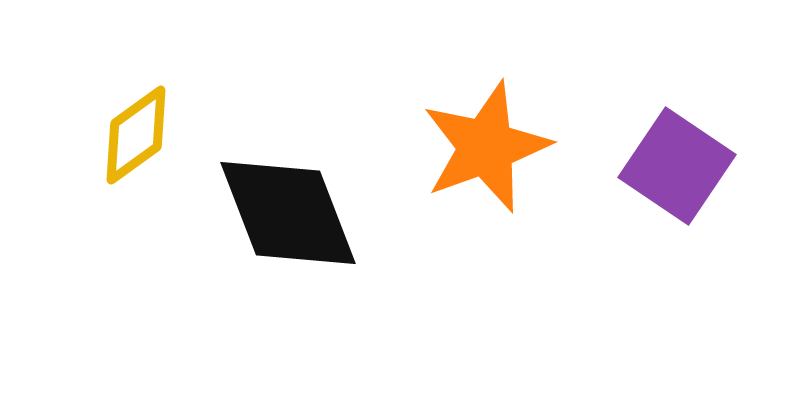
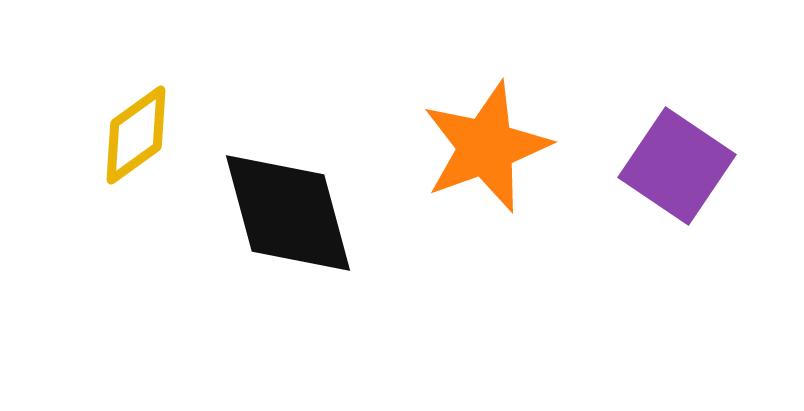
black diamond: rotated 6 degrees clockwise
